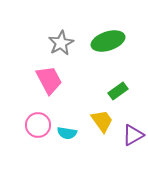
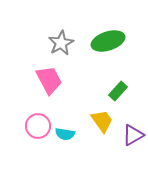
green rectangle: rotated 12 degrees counterclockwise
pink circle: moved 1 px down
cyan semicircle: moved 2 px left, 1 px down
